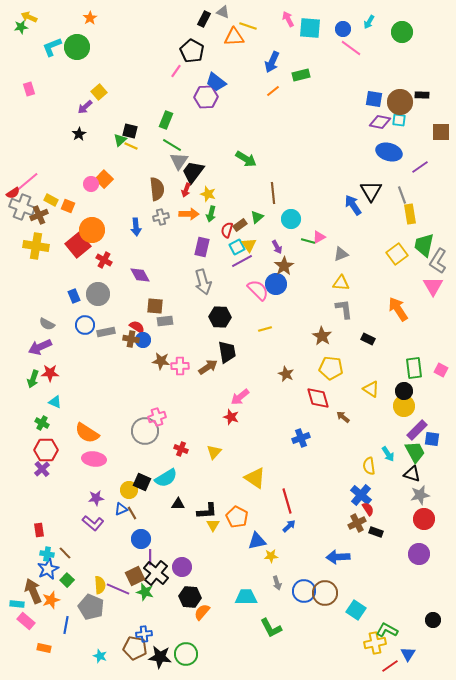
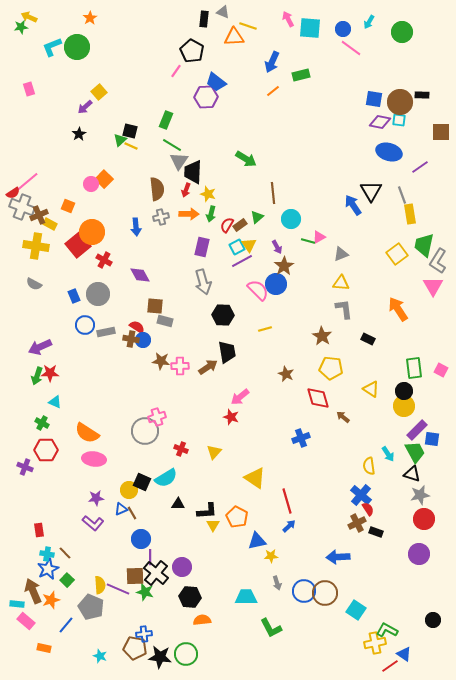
black rectangle at (204, 19): rotated 21 degrees counterclockwise
black trapezoid at (193, 172): rotated 35 degrees counterclockwise
yellow rectangle at (51, 200): moved 1 px left, 24 px down
orange circle at (92, 230): moved 2 px down
red semicircle at (227, 230): moved 5 px up; rotated 14 degrees clockwise
black hexagon at (220, 317): moved 3 px right, 2 px up
gray rectangle at (165, 321): rotated 21 degrees clockwise
gray semicircle at (47, 324): moved 13 px left, 40 px up
green arrow at (33, 379): moved 4 px right, 3 px up
purple cross at (42, 469): moved 17 px left, 2 px up; rotated 28 degrees counterclockwise
brown square at (135, 576): rotated 24 degrees clockwise
orange semicircle at (202, 612): moved 8 px down; rotated 42 degrees clockwise
blue line at (66, 625): rotated 30 degrees clockwise
blue triangle at (408, 654): moved 4 px left; rotated 28 degrees counterclockwise
